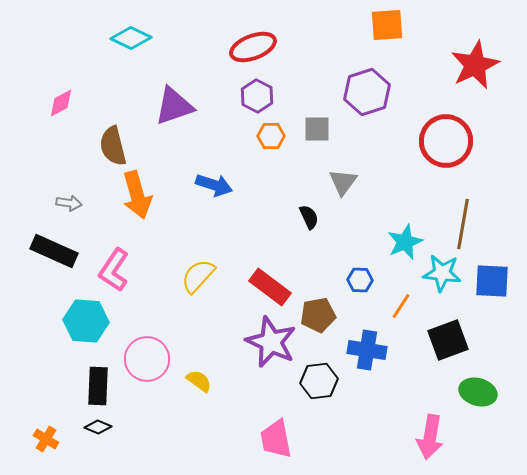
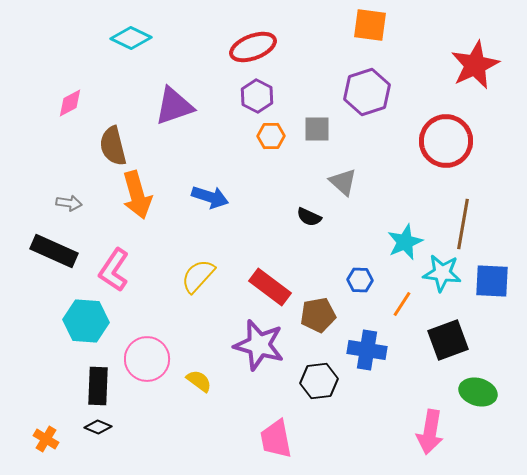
orange square at (387, 25): moved 17 px left; rotated 12 degrees clockwise
pink diamond at (61, 103): moved 9 px right
gray triangle at (343, 182): rotated 24 degrees counterclockwise
blue arrow at (214, 185): moved 4 px left, 12 px down
black semicircle at (309, 217): rotated 140 degrees clockwise
orange line at (401, 306): moved 1 px right, 2 px up
purple star at (271, 342): moved 12 px left, 3 px down; rotated 9 degrees counterclockwise
pink arrow at (430, 437): moved 5 px up
